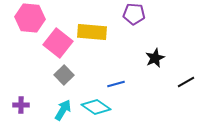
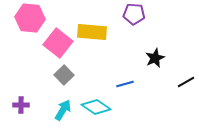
blue line: moved 9 px right
